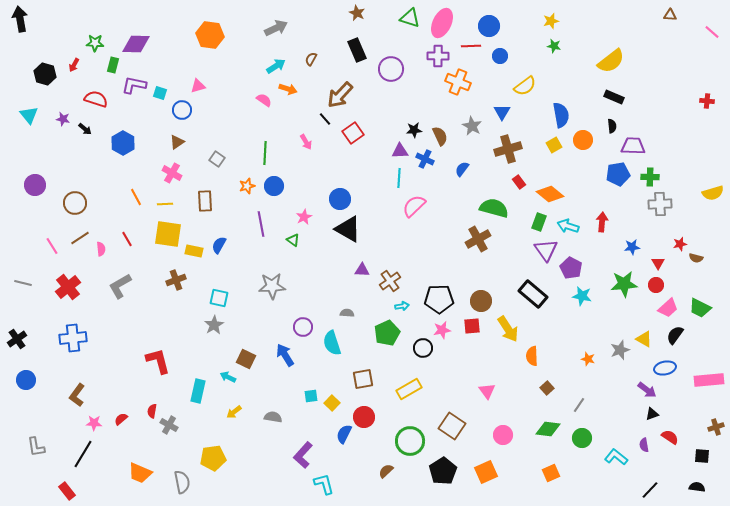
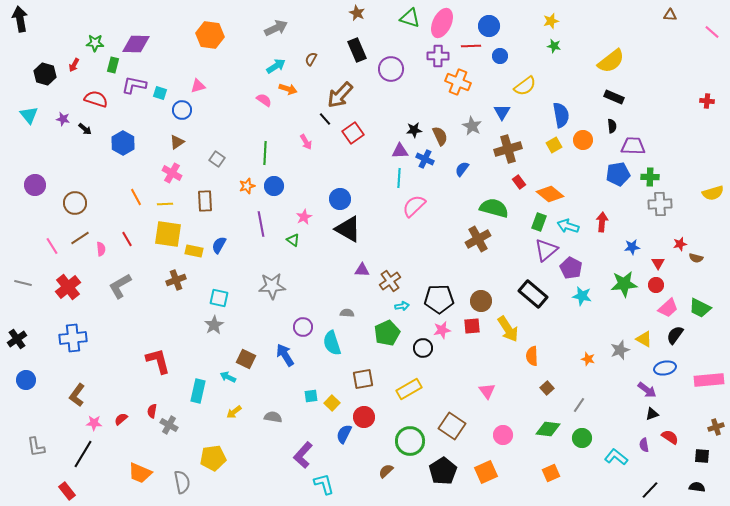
purple triangle at (546, 250): rotated 25 degrees clockwise
